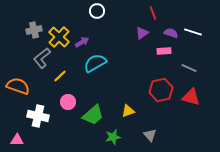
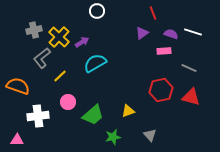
purple semicircle: moved 1 px down
white cross: rotated 20 degrees counterclockwise
